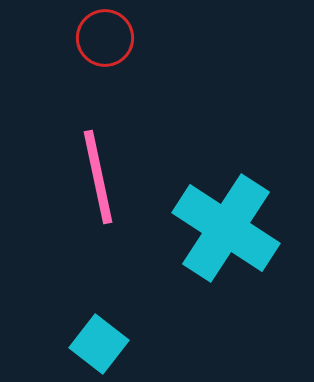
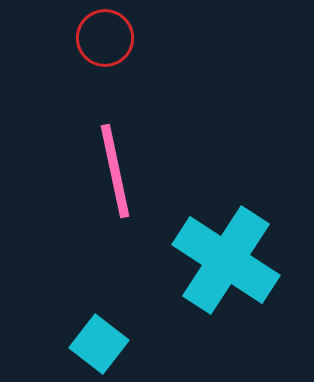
pink line: moved 17 px right, 6 px up
cyan cross: moved 32 px down
